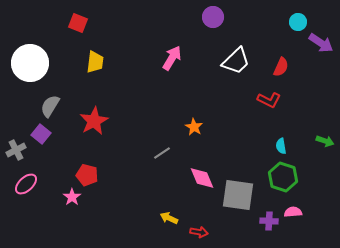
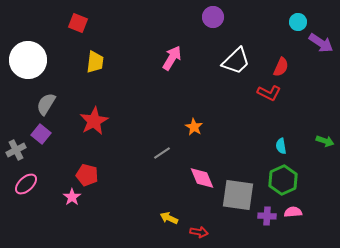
white circle: moved 2 px left, 3 px up
red L-shape: moved 7 px up
gray semicircle: moved 4 px left, 2 px up
green hexagon: moved 3 px down; rotated 16 degrees clockwise
purple cross: moved 2 px left, 5 px up
